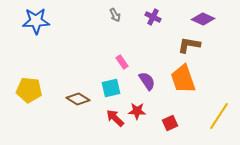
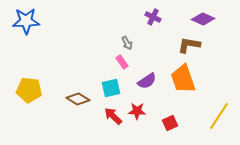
gray arrow: moved 12 px right, 28 px down
blue star: moved 10 px left
purple semicircle: rotated 90 degrees clockwise
red arrow: moved 2 px left, 2 px up
